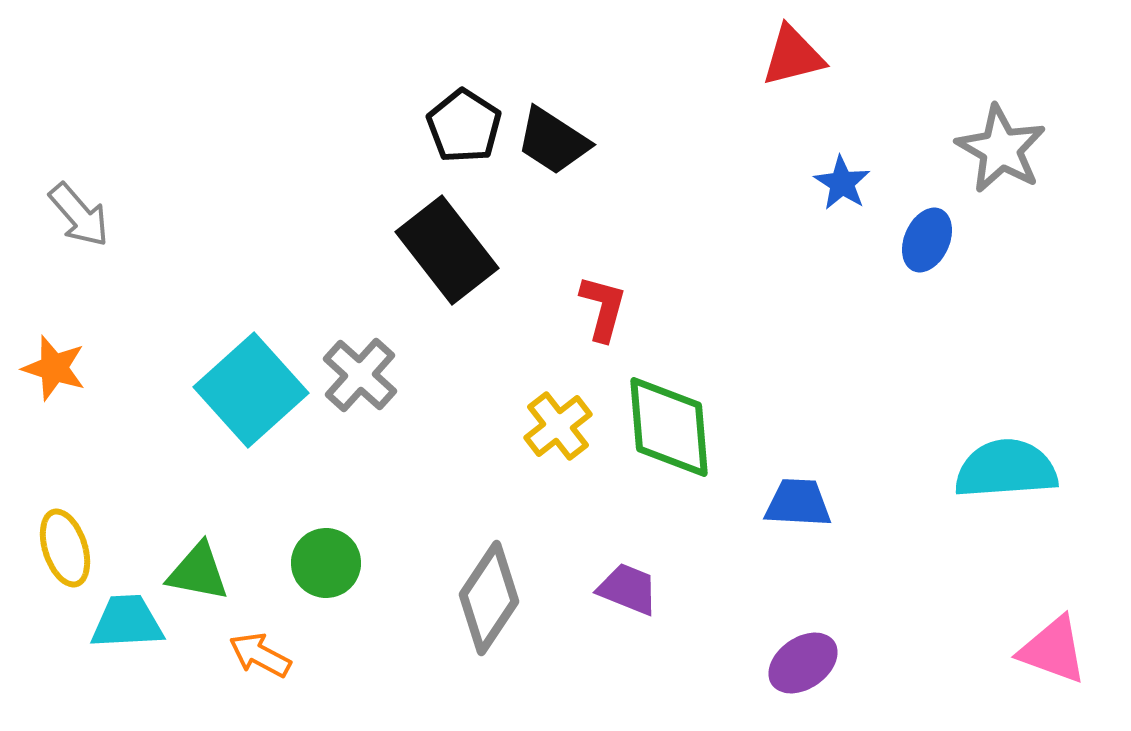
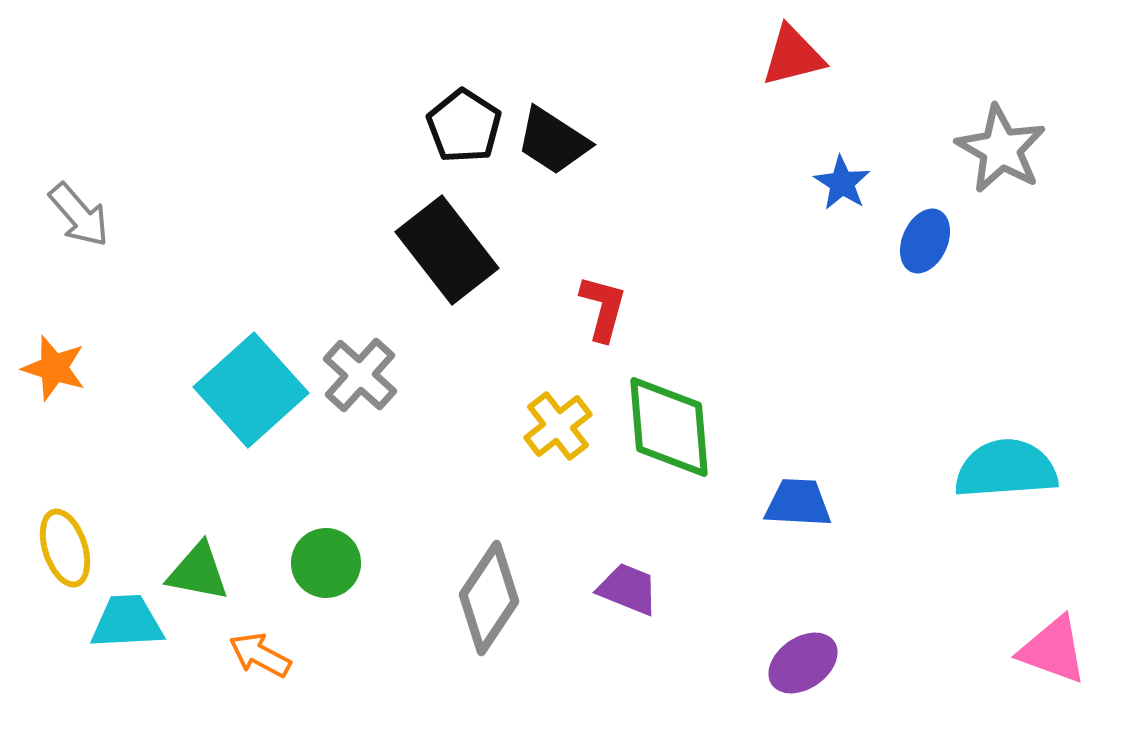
blue ellipse: moved 2 px left, 1 px down
